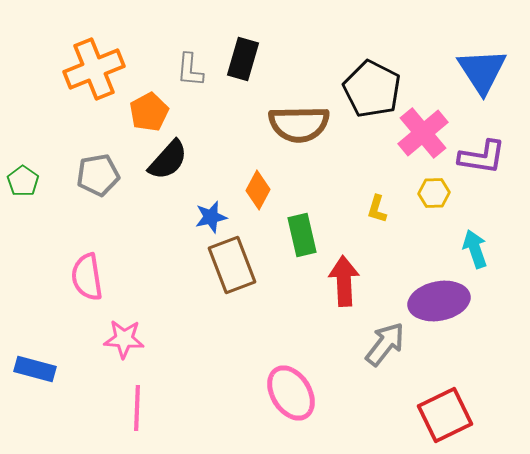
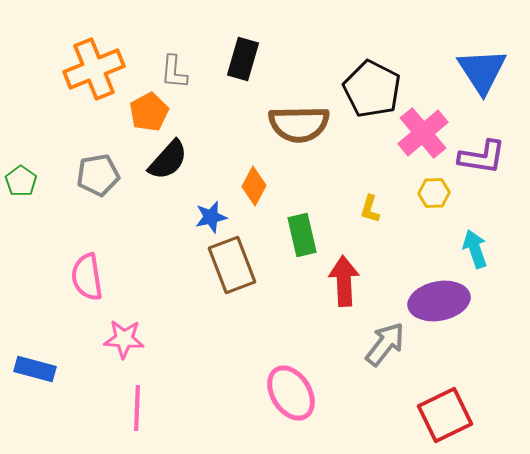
gray L-shape: moved 16 px left, 2 px down
green pentagon: moved 2 px left
orange diamond: moved 4 px left, 4 px up
yellow L-shape: moved 7 px left
